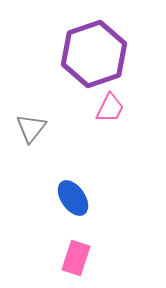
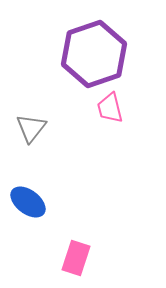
pink trapezoid: rotated 140 degrees clockwise
blue ellipse: moved 45 px left, 4 px down; rotated 18 degrees counterclockwise
